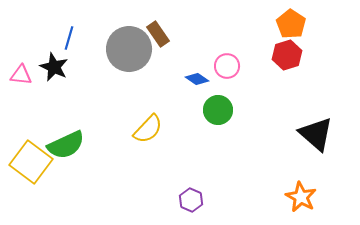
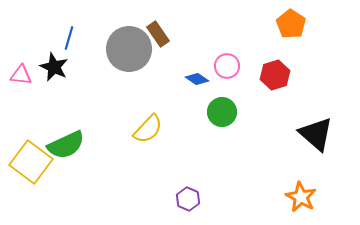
red hexagon: moved 12 px left, 20 px down
green circle: moved 4 px right, 2 px down
purple hexagon: moved 3 px left, 1 px up
